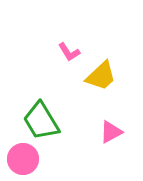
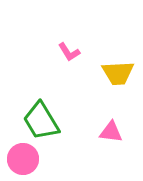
yellow trapezoid: moved 17 px right, 3 px up; rotated 40 degrees clockwise
pink triangle: rotated 35 degrees clockwise
